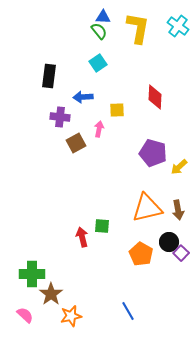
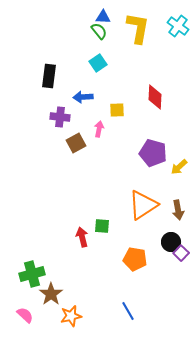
orange triangle: moved 4 px left, 3 px up; rotated 20 degrees counterclockwise
black circle: moved 2 px right
orange pentagon: moved 6 px left, 5 px down; rotated 20 degrees counterclockwise
green cross: rotated 15 degrees counterclockwise
